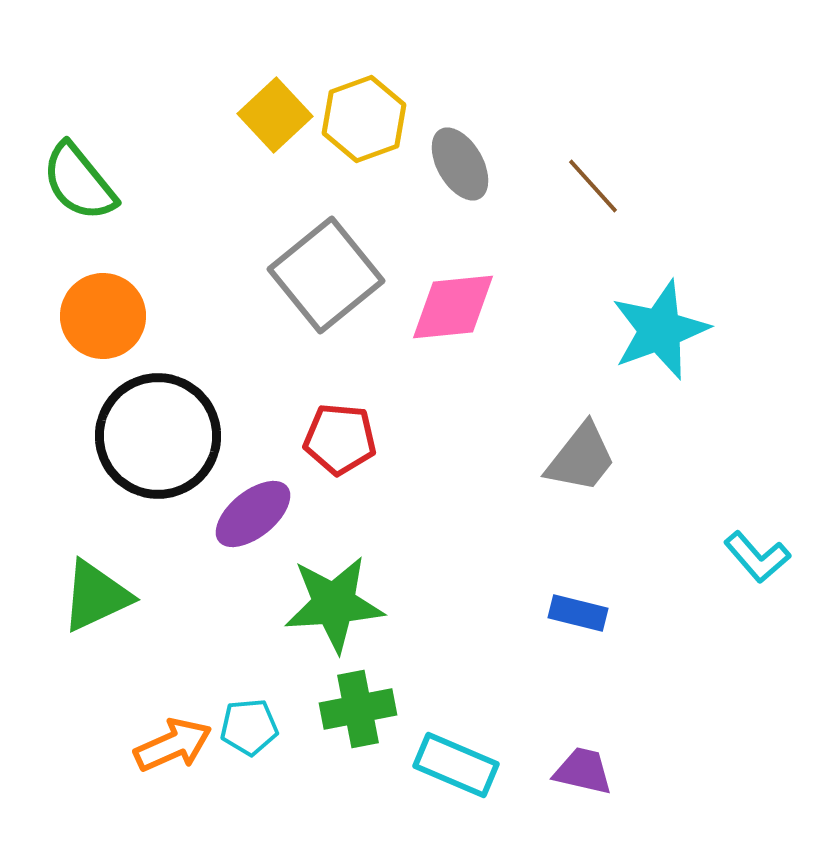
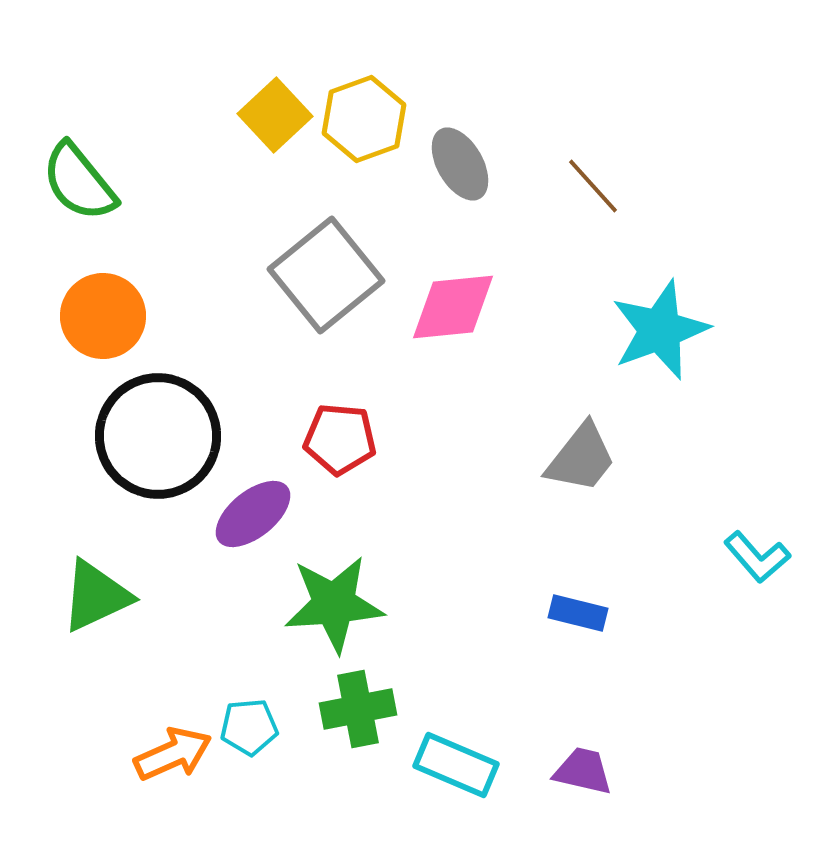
orange arrow: moved 9 px down
